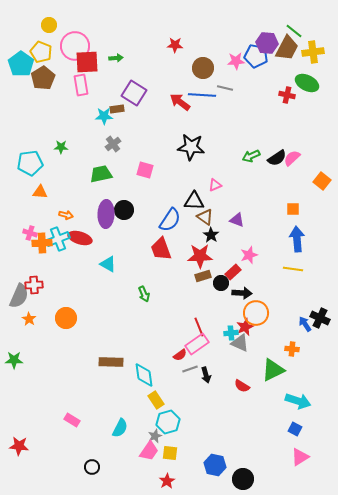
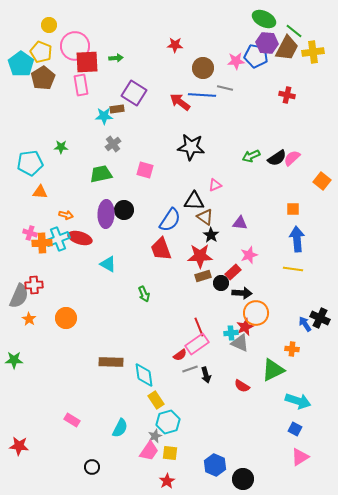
green ellipse at (307, 83): moved 43 px left, 64 px up
purple triangle at (237, 220): moved 3 px right, 3 px down; rotated 14 degrees counterclockwise
blue hexagon at (215, 465): rotated 10 degrees clockwise
